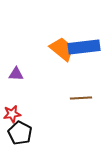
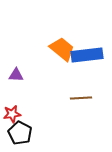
blue rectangle: moved 3 px right, 8 px down
purple triangle: moved 1 px down
